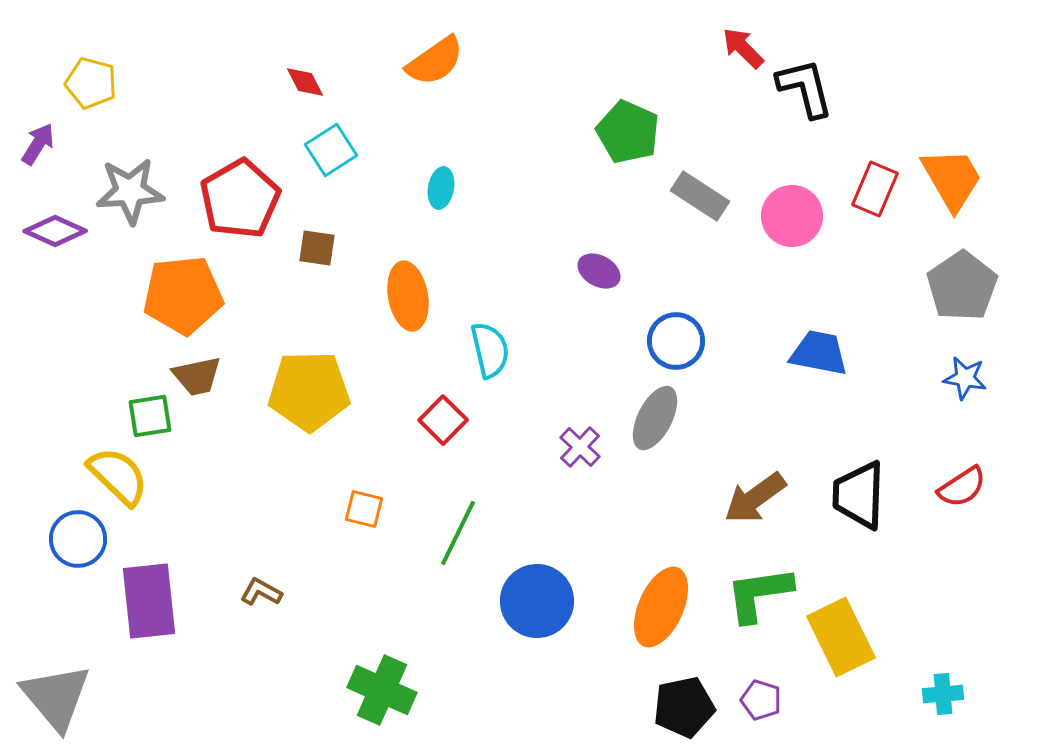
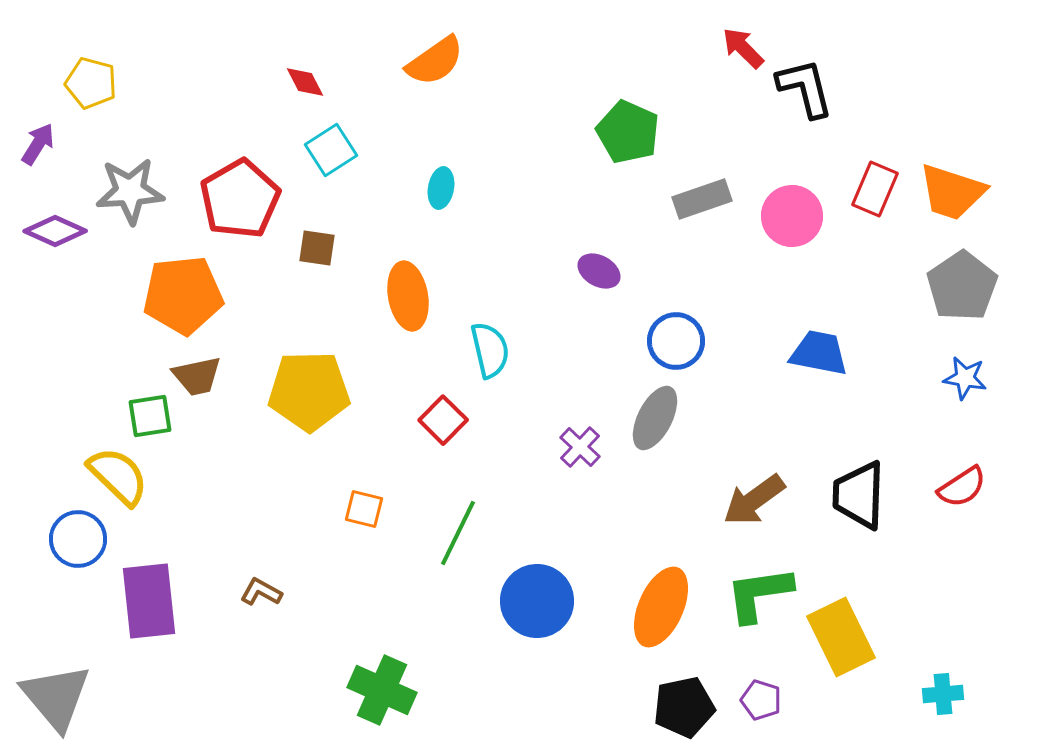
orange trapezoid at (952, 179): moved 13 px down; rotated 138 degrees clockwise
gray rectangle at (700, 196): moved 2 px right, 3 px down; rotated 52 degrees counterclockwise
brown arrow at (755, 498): moved 1 px left, 2 px down
